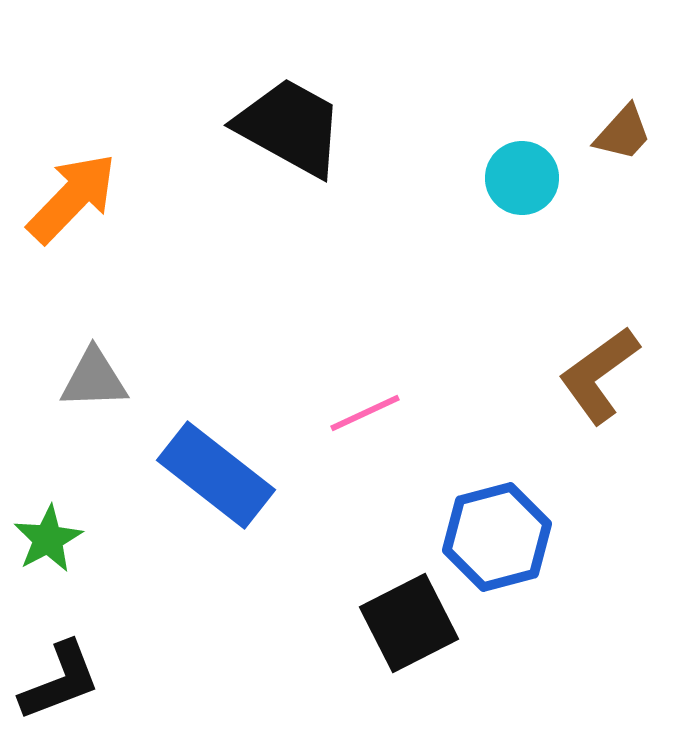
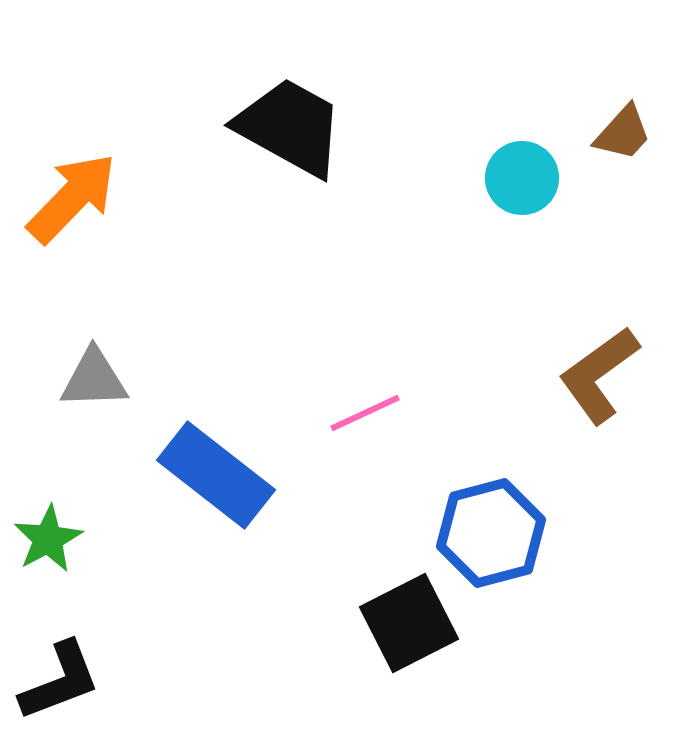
blue hexagon: moved 6 px left, 4 px up
